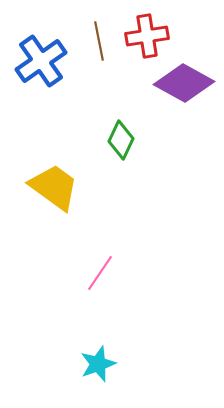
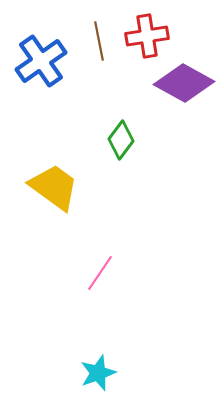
green diamond: rotated 12 degrees clockwise
cyan star: moved 9 px down
